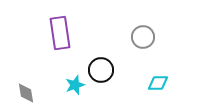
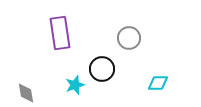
gray circle: moved 14 px left, 1 px down
black circle: moved 1 px right, 1 px up
